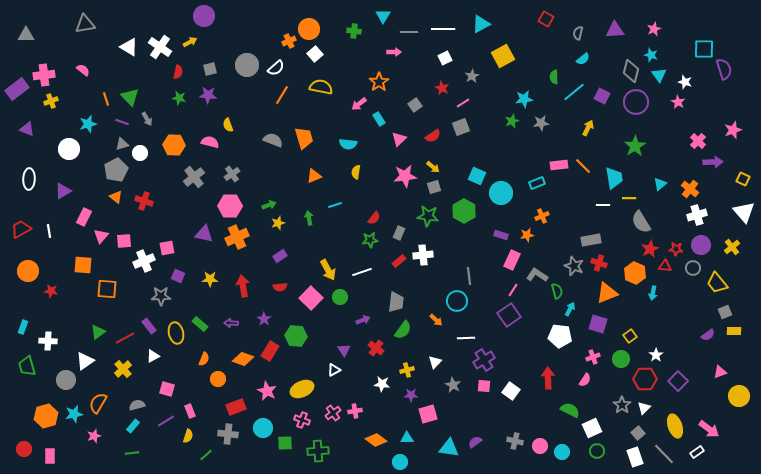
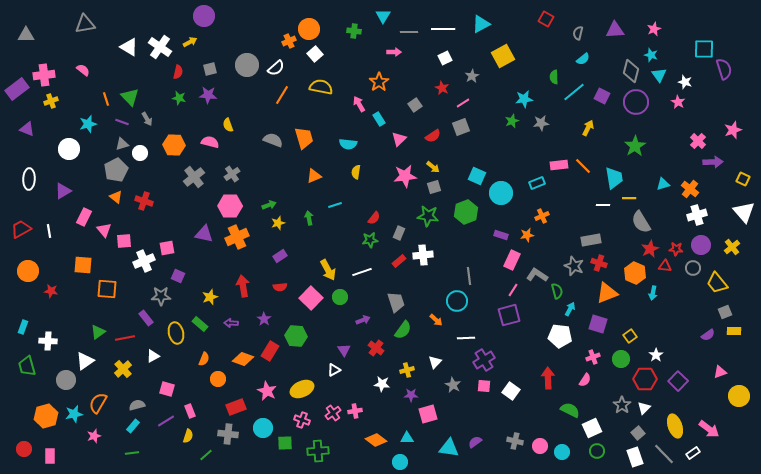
pink arrow at (359, 104): rotated 98 degrees clockwise
cyan triangle at (660, 184): moved 3 px right; rotated 24 degrees clockwise
green hexagon at (464, 211): moved 2 px right, 1 px down; rotated 10 degrees clockwise
pink triangle at (101, 236): moved 3 px right, 6 px up; rotated 21 degrees counterclockwise
yellow star at (210, 279): moved 18 px down; rotated 21 degrees counterclockwise
gray trapezoid at (396, 302): rotated 25 degrees counterclockwise
purple square at (509, 315): rotated 20 degrees clockwise
purple rectangle at (149, 326): moved 3 px left, 8 px up
red line at (125, 338): rotated 18 degrees clockwise
white rectangle at (697, 452): moved 4 px left, 1 px down
